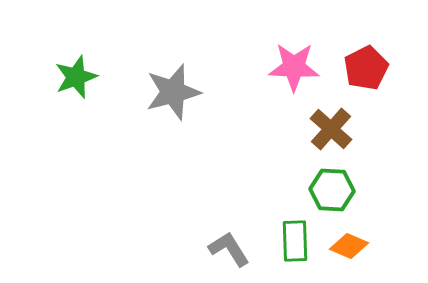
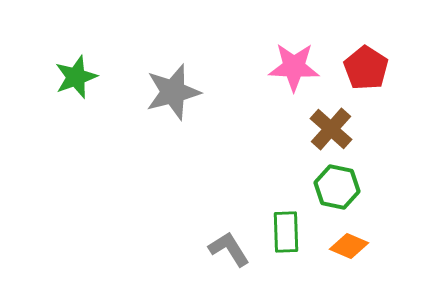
red pentagon: rotated 12 degrees counterclockwise
green hexagon: moved 5 px right, 3 px up; rotated 9 degrees clockwise
green rectangle: moved 9 px left, 9 px up
